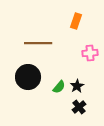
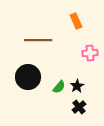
orange rectangle: rotated 42 degrees counterclockwise
brown line: moved 3 px up
